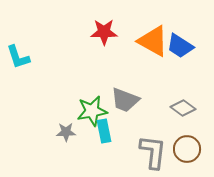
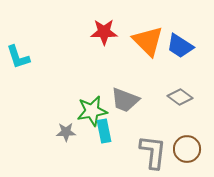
orange triangle: moved 5 px left; rotated 16 degrees clockwise
gray diamond: moved 3 px left, 11 px up
